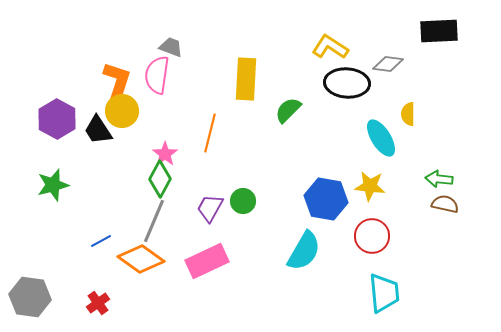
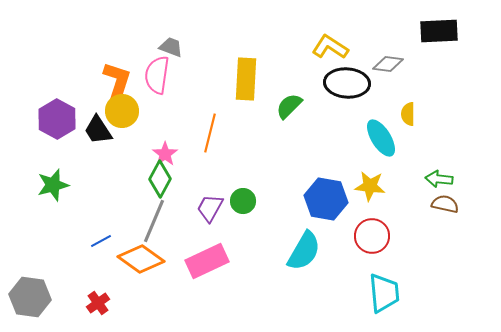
green semicircle: moved 1 px right, 4 px up
